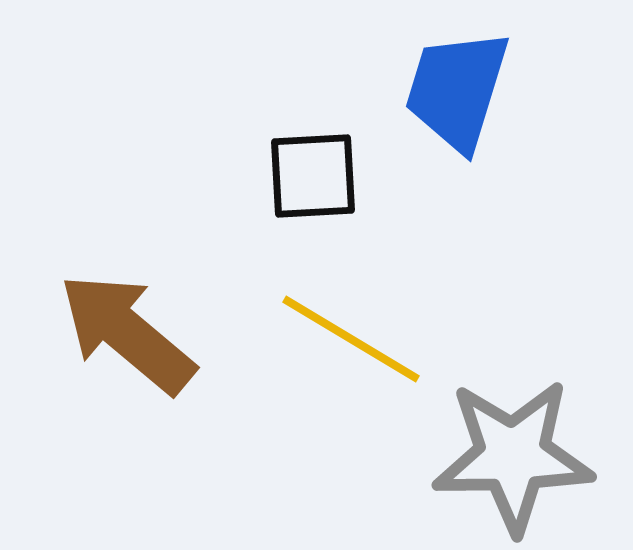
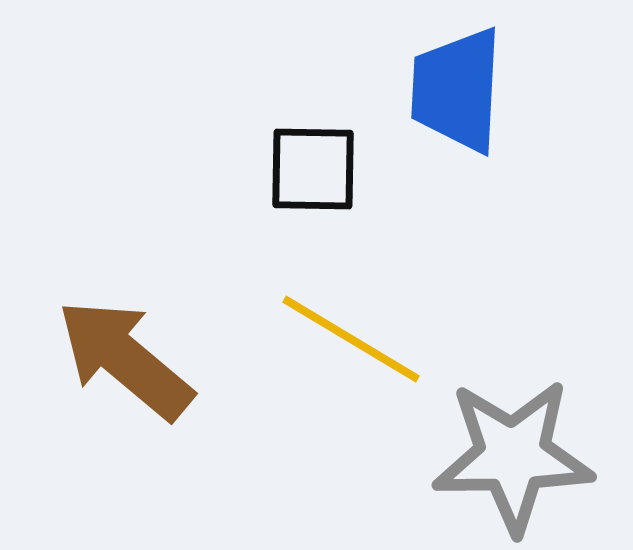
blue trapezoid: rotated 14 degrees counterclockwise
black square: moved 7 px up; rotated 4 degrees clockwise
brown arrow: moved 2 px left, 26 px down
